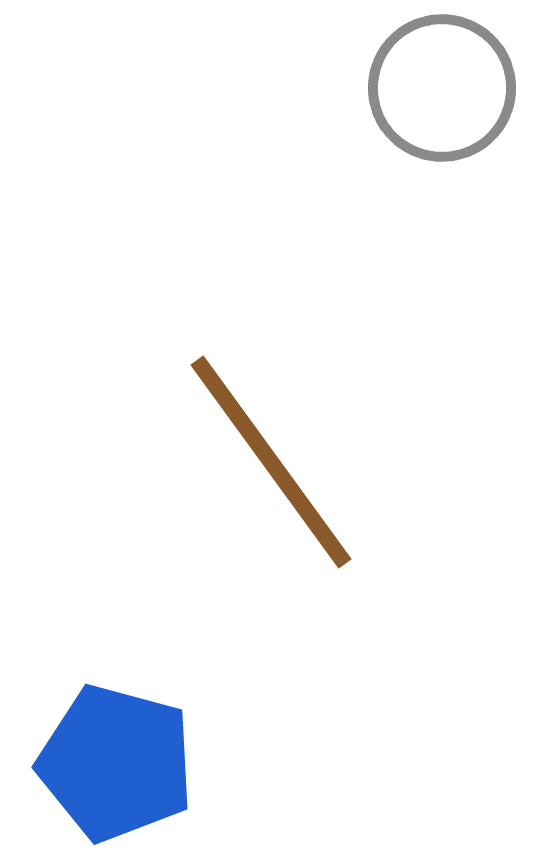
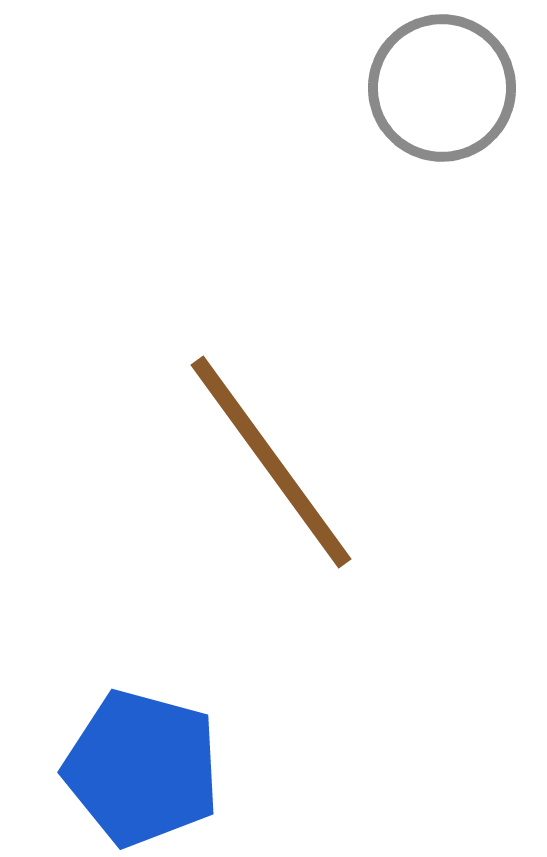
blue pentagon: moved 26 px right, 5 px down
